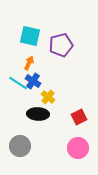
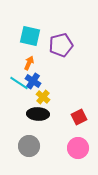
cyan line: moved 1 px right
yellow cross: moved 5 px left
gray circle: moved 9 px right
